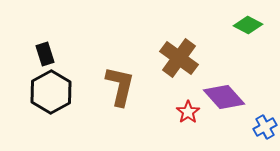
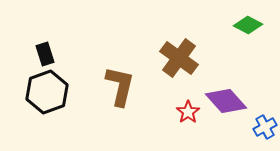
black hexagon: moved 4 px left; rotated 9 degrees clockwise
purple diamond: moved 2 px right, 4 px down
